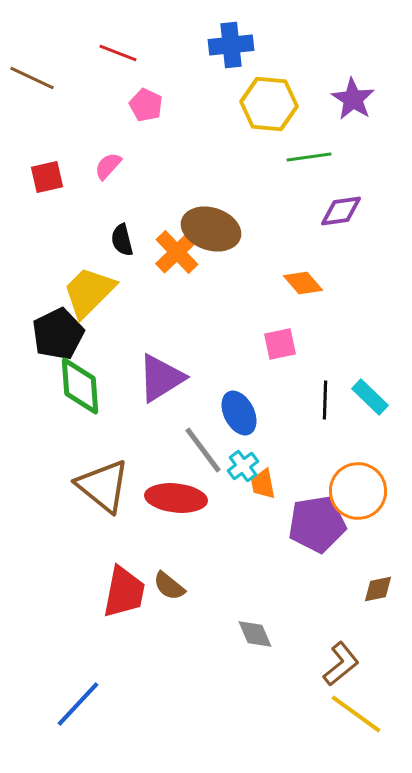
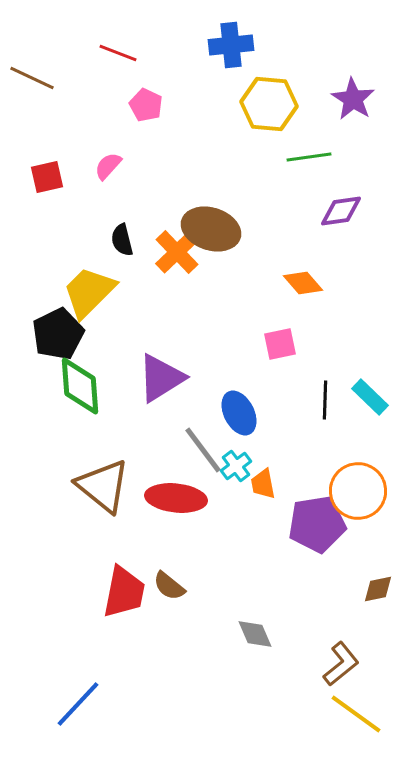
cyan cross: moved 7 px left
